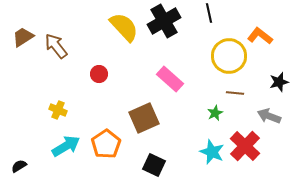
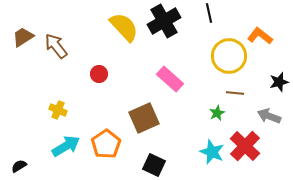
green star: moved 2 px right
